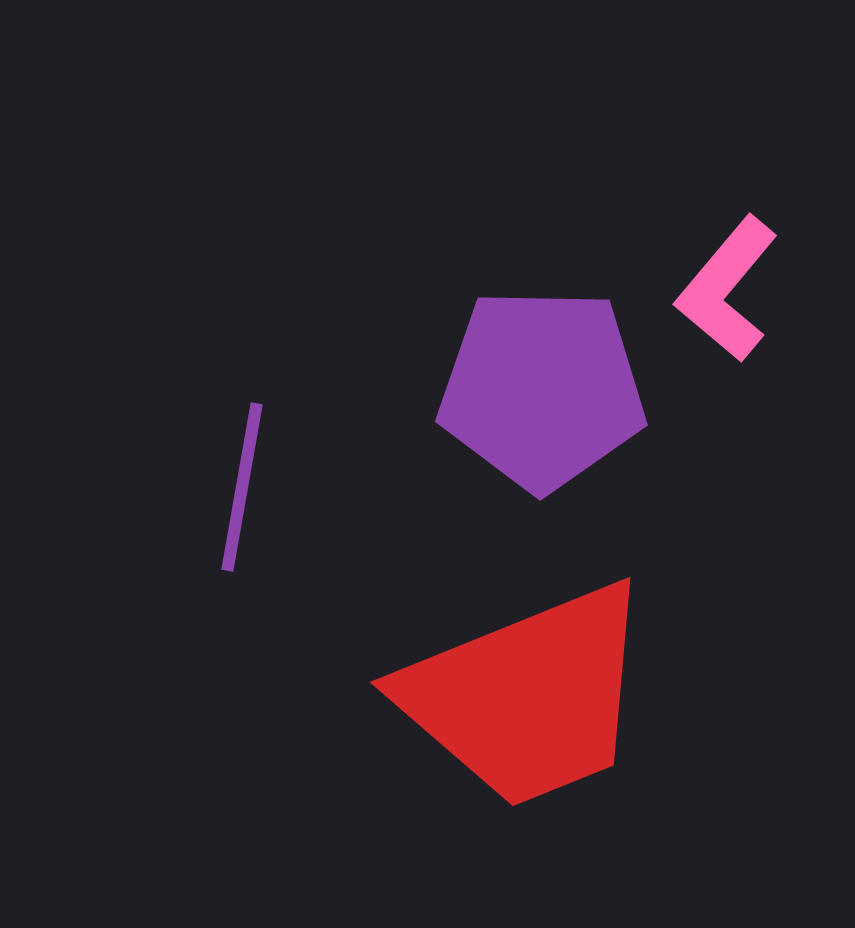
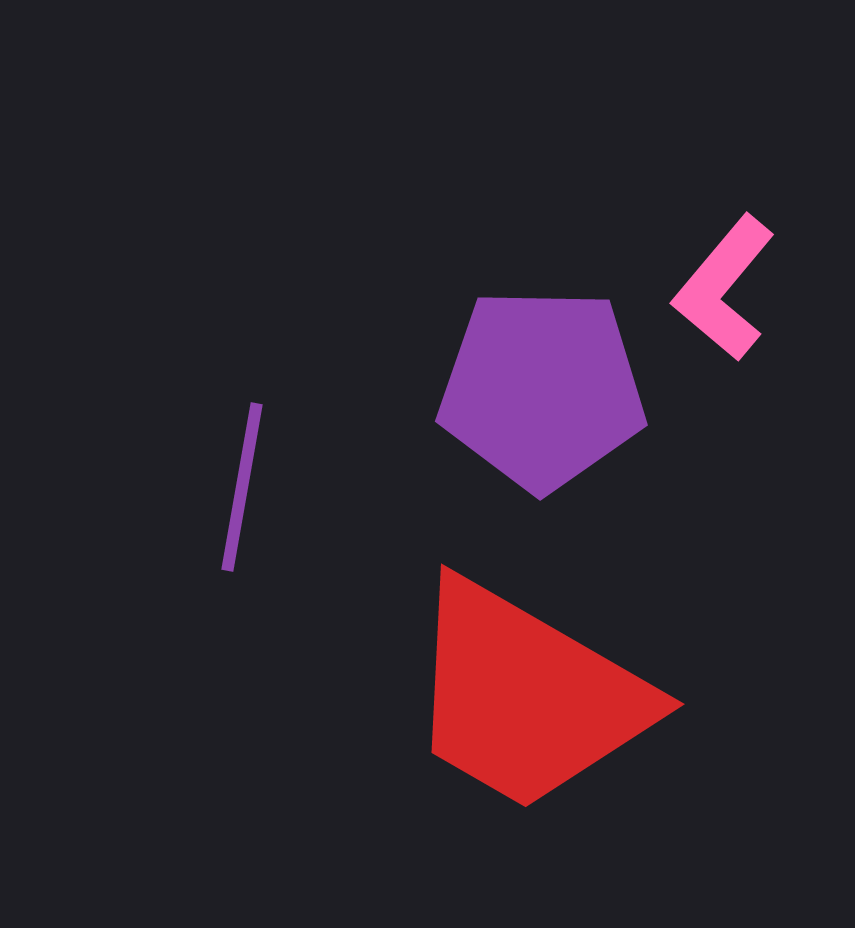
pink L-shape: moved 3 px left, 1 px up
red trapezoid: rotated 52 degrees clockwise
